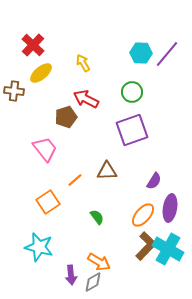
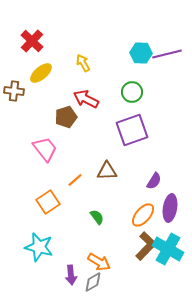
red cross: moved 1 px left, 4 px up
purple line: rotated 36 degrees clockwise
